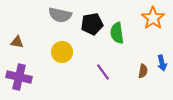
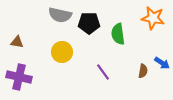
orange star: rotated 25 degrees counterclockwise
black pentagon: moved 3 px left, 1 px up; rotated 10 degrees clockwise
green semicircle: moved 1 px right, 1 px down
blue arrow: rotated 42 degrees counterclockwise
